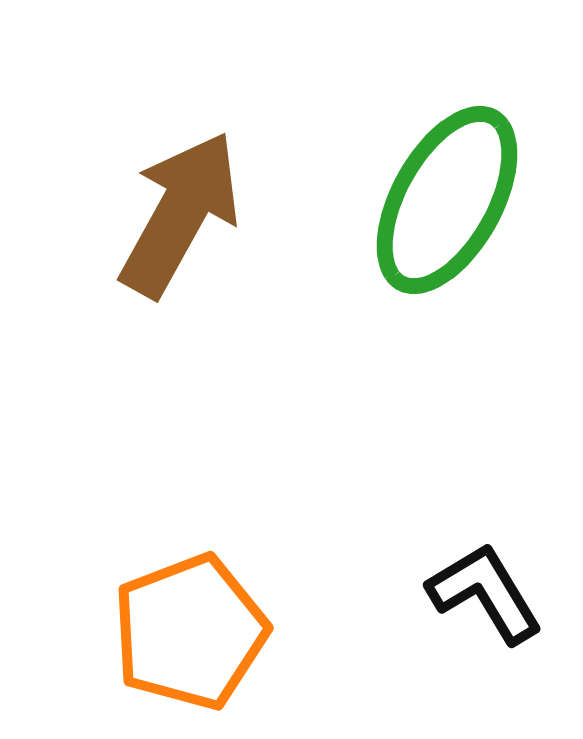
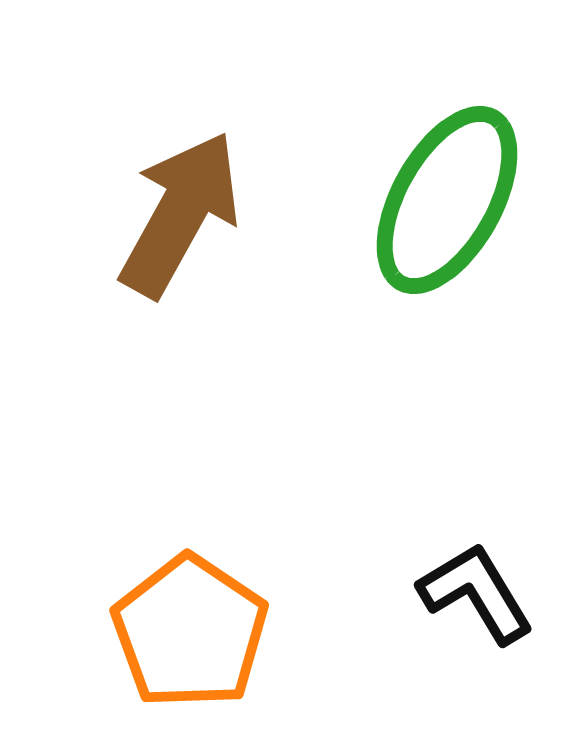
black L-shape: moved 9 px left
orange pentagon: rotated 17 degrees counterclockwise
